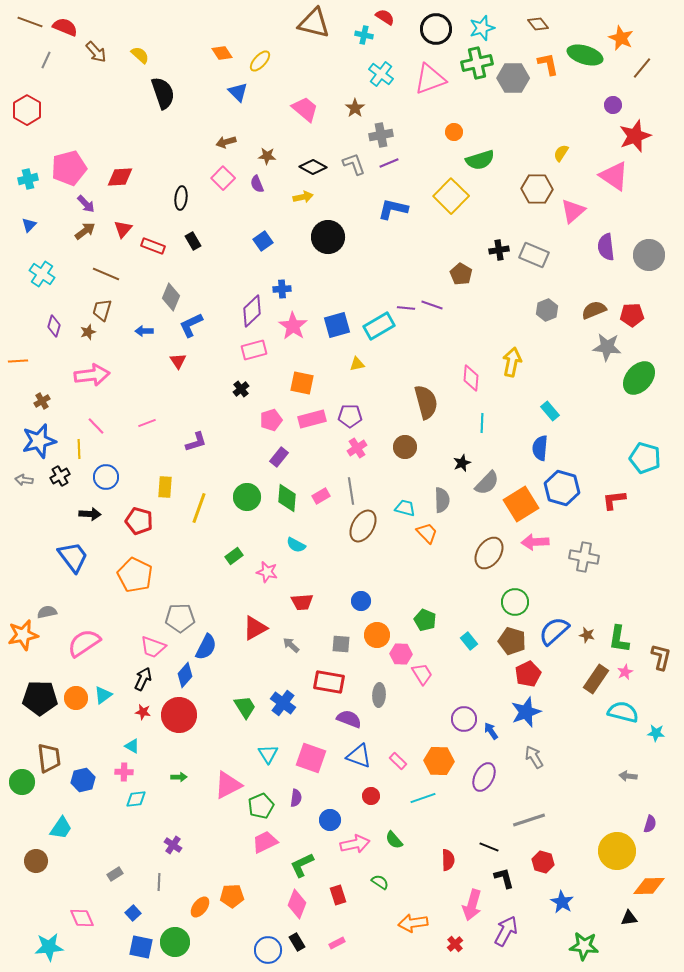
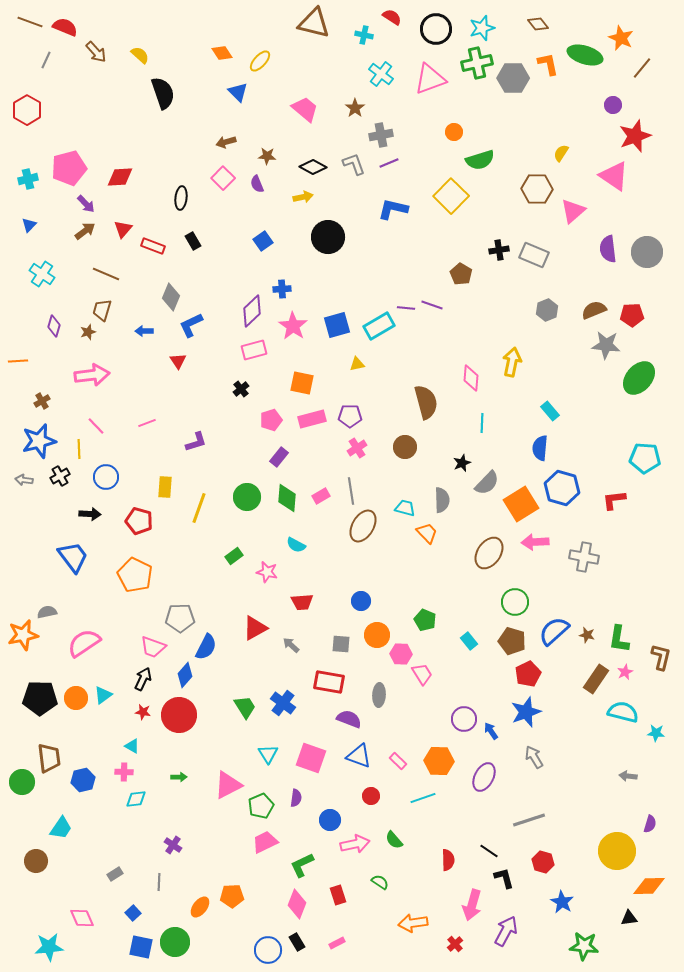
red semicircle at (385, 17): moved 7 px right
purple semicircle at (606, 247): moved 2 px right, 2 px down
gray circle at (649, 255): moved 2 px left, 3 px up
gray star at (607, 347): moved 1 px left, 2 px up
cyan pentagon at (645, 458): rotated 12 degrees counterclockwise
black line at (489, 847): moved 4 px down; rotated 12 degrees clockwise
